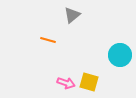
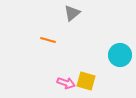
gray triangle: moved 2 px up
yellow square: moved 3 px left, 1 px up
